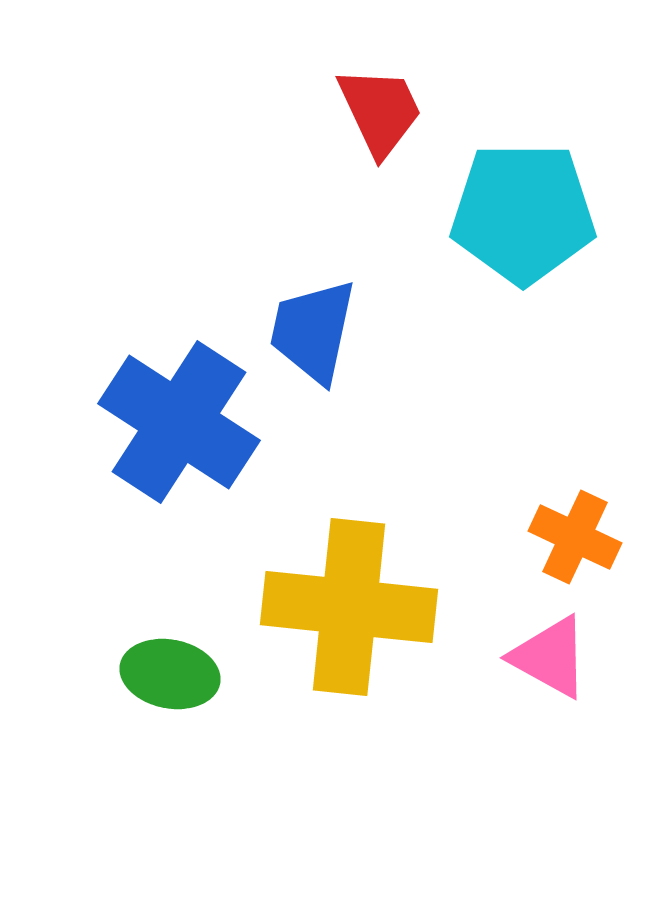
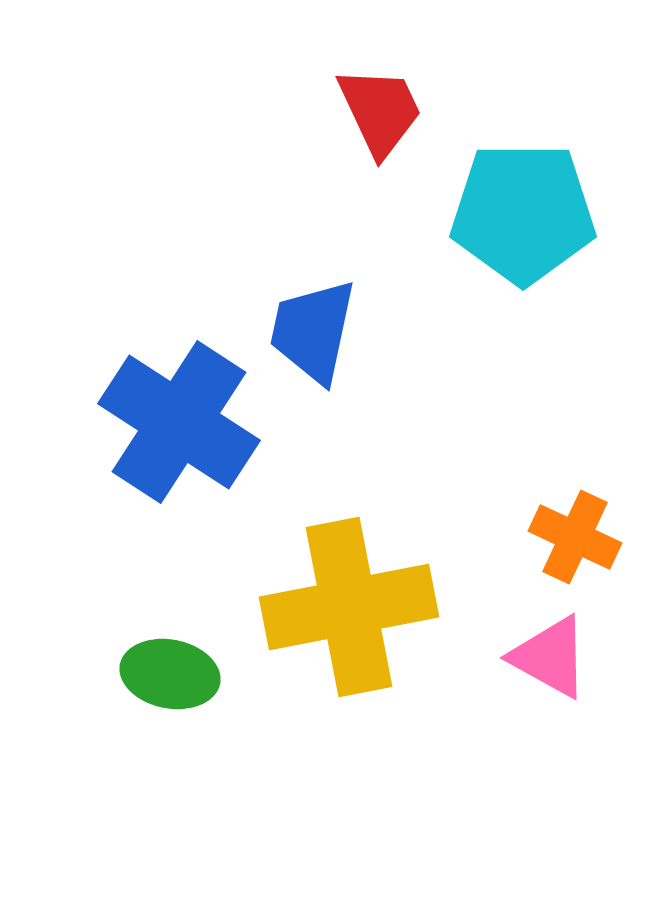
yellow cross: rotated 17 degrees counterclockwise
